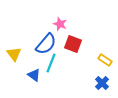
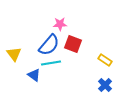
pink star: rotated 24 degrees counterclockwise
blue semicircle: moved 3 px right, 1 px down
cyan line: rotated 60 degrees clockwise
blue cross: moved 3 px right, 2 px down
